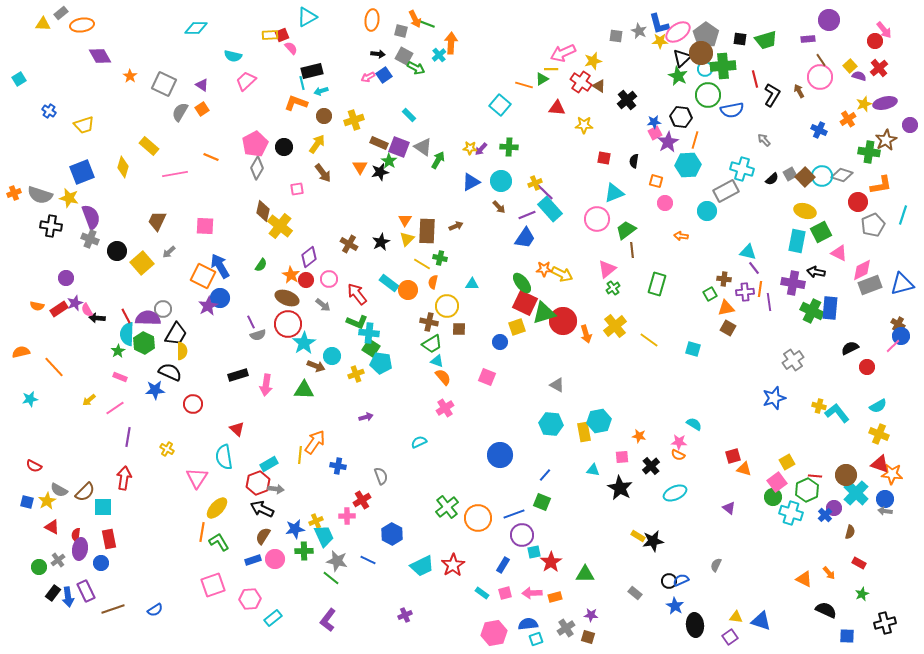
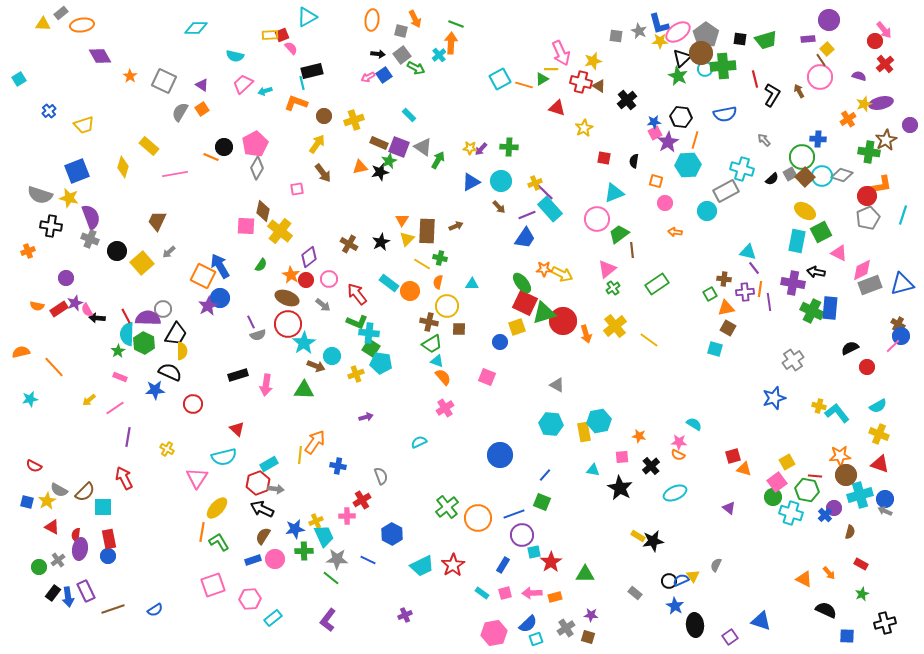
green line at (427, 24): moved 29 px right
pink arrow at (563, 53): moved 2 px left; rotated 90 degrees counterclockwise
cyan semicircle at (233, 56): moved 2 px right
gray square at (404, 56): moved 2 px left, 1 px up; rotated 24 degrees clockwise
yellow square at (850, 66): moved 23 px left, 17 px up
red cross at (879, 68): moved 6 px right, 4 px up
pink trapezoid at (246, 81): moved 3 px left, 3 px down
red cross at (581, 82): rotated 20 degrees counterclockwise
gray square at (164, 84): moved 3 px up
cyan arrow at (321, 91): moved 56 px left
green circle at (708, 95): moved 94 px right, 62 px down
purple ellipse at (885, 103): moved 4 px left
cyan square at (500, 105): moved 26 px up; rotated 20 degrees clockwise
red triangle at (557, 108): rotated 12 degrees clockwise
blue semicircle at (732, 110): moved 7 px left, 4 px down
blue cross at (49, 111): rotated 16 degrees clockwise
yellow star at (584, 125): moved 3 px down; rotated 30 degrees counterclockwise
blue cross at (819, 130): moved 1 px left, 9 px down; rotated 21 degrees counterclockwise
black circle at (284, 147): moved 60 px left
green star at (389, 161): rotated 14 degrees clockwise
orange triangle at (360, 167): rotated 49 degrees clockwise
blue square at (82, 172): moved 5 px left, 1 px up
orange cross at (14, 193): moved 14 px right, 58 px down
red circle at (858, 202): moved 9 px right, 6 px up
yellow ellipse at (805, 211): rotated 15 degrees clockwise
orange triangle at (405, 220): moved 3 px left
gray pentagon at (873, 225): moved 5 px left, 7 px up
pink square at (205, 226): moved 41 px right
yellow cross at (280, 226): moved 5 px down
green trapezoid at (626, 230): moved 7 px left, 4 px down
orange arrow at (681, 236): moved 6 px left, 4 px up
orange semicircle at (433, 282): moved 5 px right
green rectangle at (657, 284): rotated 40 degrees clockwise
orange circle at (408, 290): moved 2 px right, 1 px down
cyan square at (693, 349): moved 22 px right
cyan semicircle at (224, 457): rotated 95 degrees counterclockwise
orange star at (892, 474): moved 52 px left, 18 px up; rotated 10 degrees counterclockwise
red arrow at (124, 478): rotated 35 degrees counterclockwise
green hexagon at (807, 490): rotated 25 degrees counterclockwise
cyan cross at (856, 493): moved 4 px right, 2 px down; rotated 30 degrees clockwise
gray arrow at (885, 511): rotated 16 degrees clockwise
gray star at (337, 561): moved 2 px up; rotated 10 degrees counterclockwise
blue circle at (101, 563): moved 7 px right, 7 px up
red rectangle at (859, 563): moved 2 px right, 1 px down
yellow triangle at (736, 617): moved 43 px left, 41 px up; rotated 48 degrees clockwise
blue semicircle at (528, 624): rotated 144 degrees clockwise
